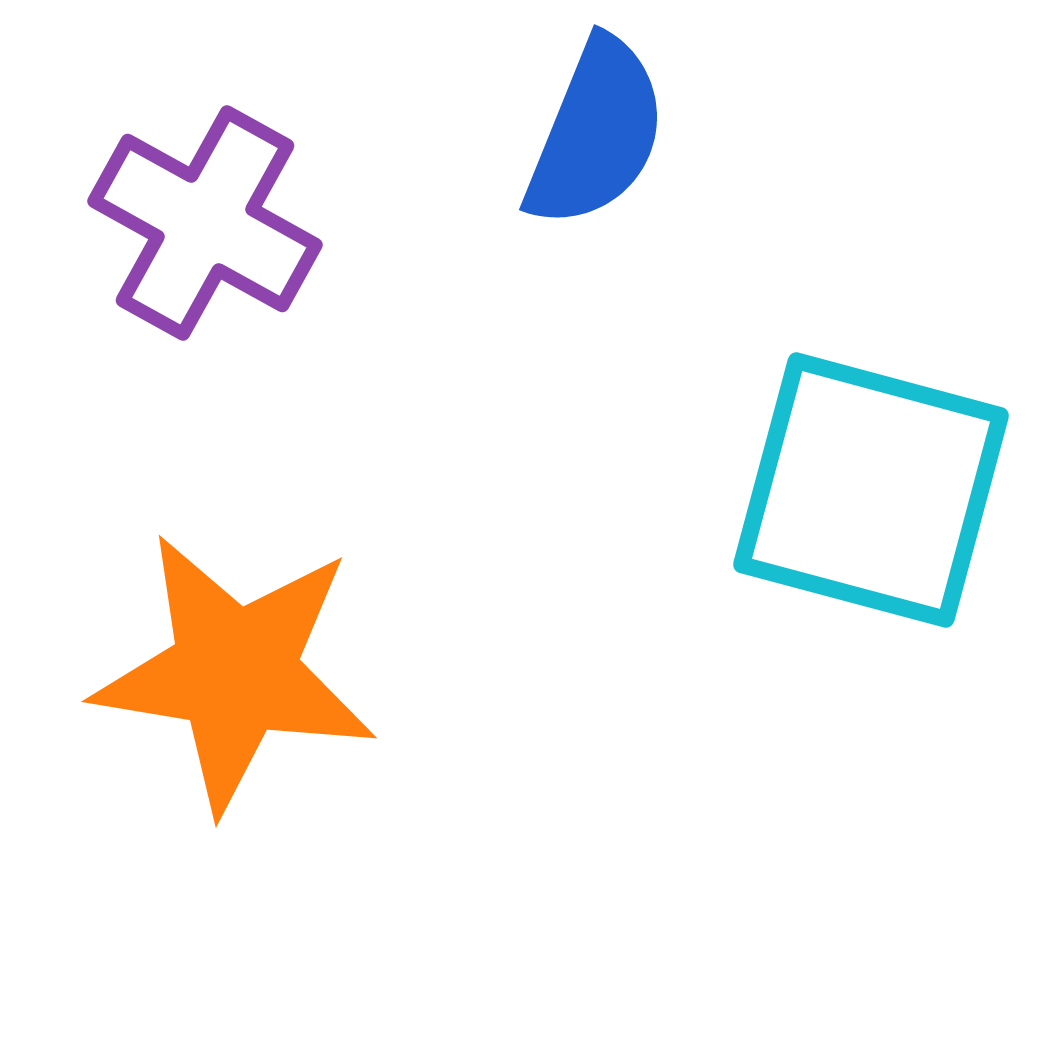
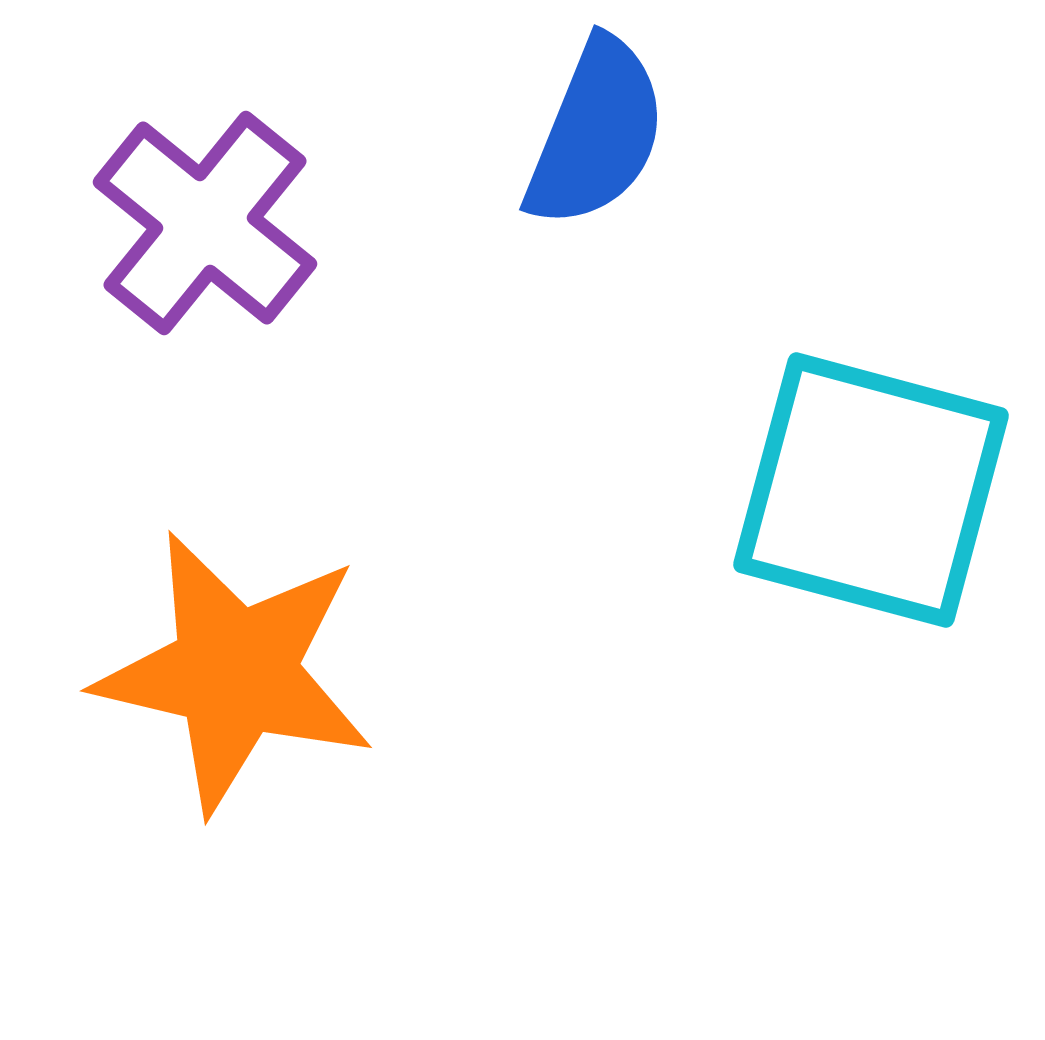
purple cross: rotated 10 degrees clockwise
orange star: rotated 4 degrees clockwise
